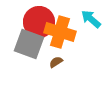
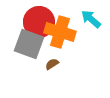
brown semicircle: moved 4 px left, 2 px down
